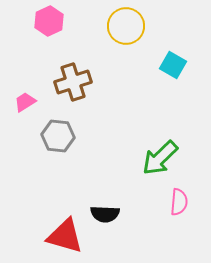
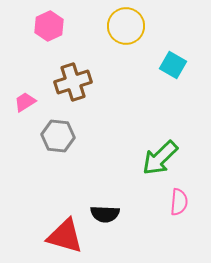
pink hexagon: moved 5 px down
